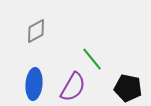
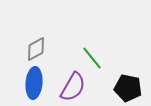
gray diamond: moved 18 px down
green line: moved 1 px up
blue ellipse: moved 1 px up
